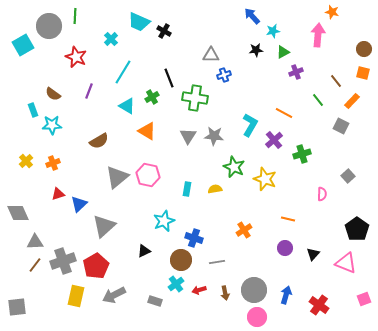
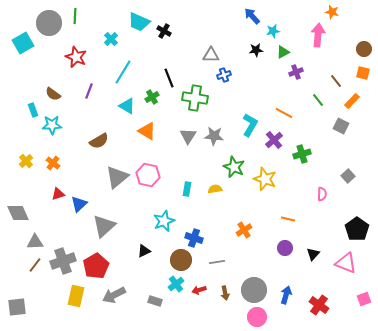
gray circle at (49, 26): moved 3 px up
cyan square at (23, 45): moved 2 px up
orange cross at (53, 163): rotated 32 degrees counterclockwise
